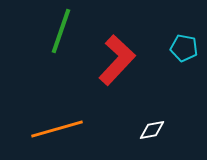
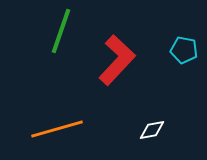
cyan pentagon: moved 2 px down
